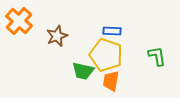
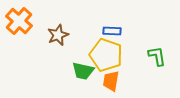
brown star: moved 1 px right, 1 px up
